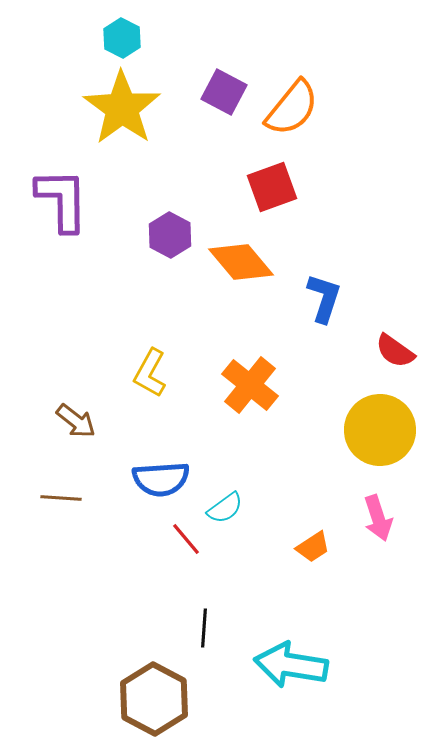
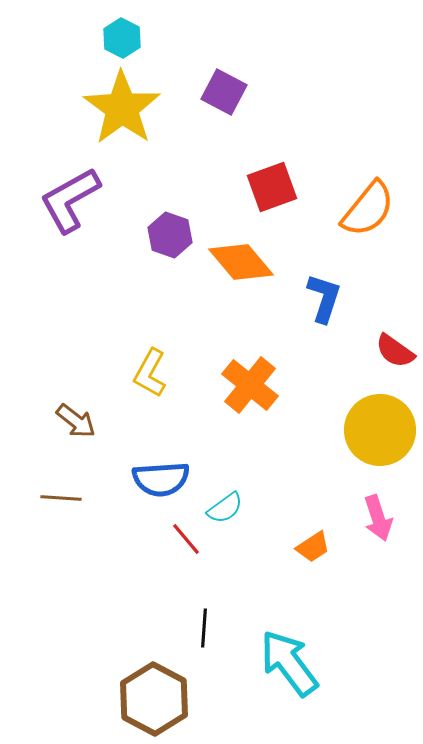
orange semicircle: moved 76 px right, 101 px down
purple L-shape: moved 8 px right; rotated 118 degrees counterclockwise
purple hexagon: rotated 9 degrees counterclockwise
cyan arrow: moved 2 px left, 2 px up; rotated 44 degrees clockwise
